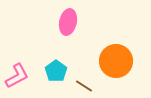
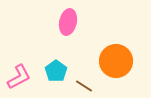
pink L-shape: moved 2 px right, 1 px down
